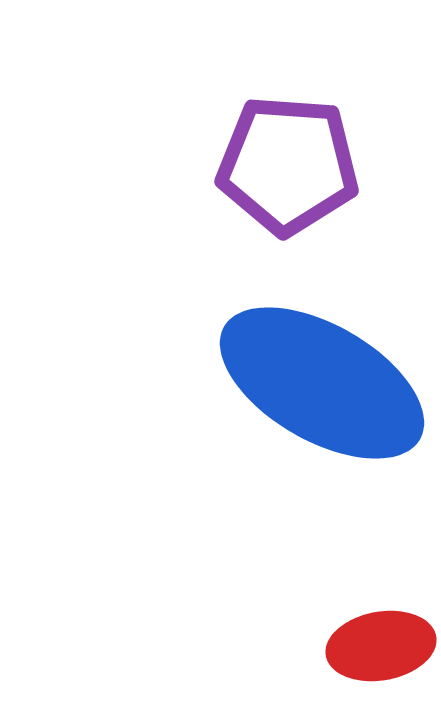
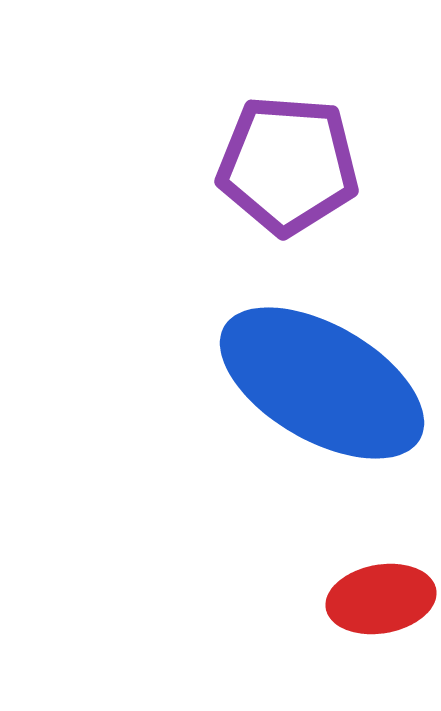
red ellipse: moved 47 px up
